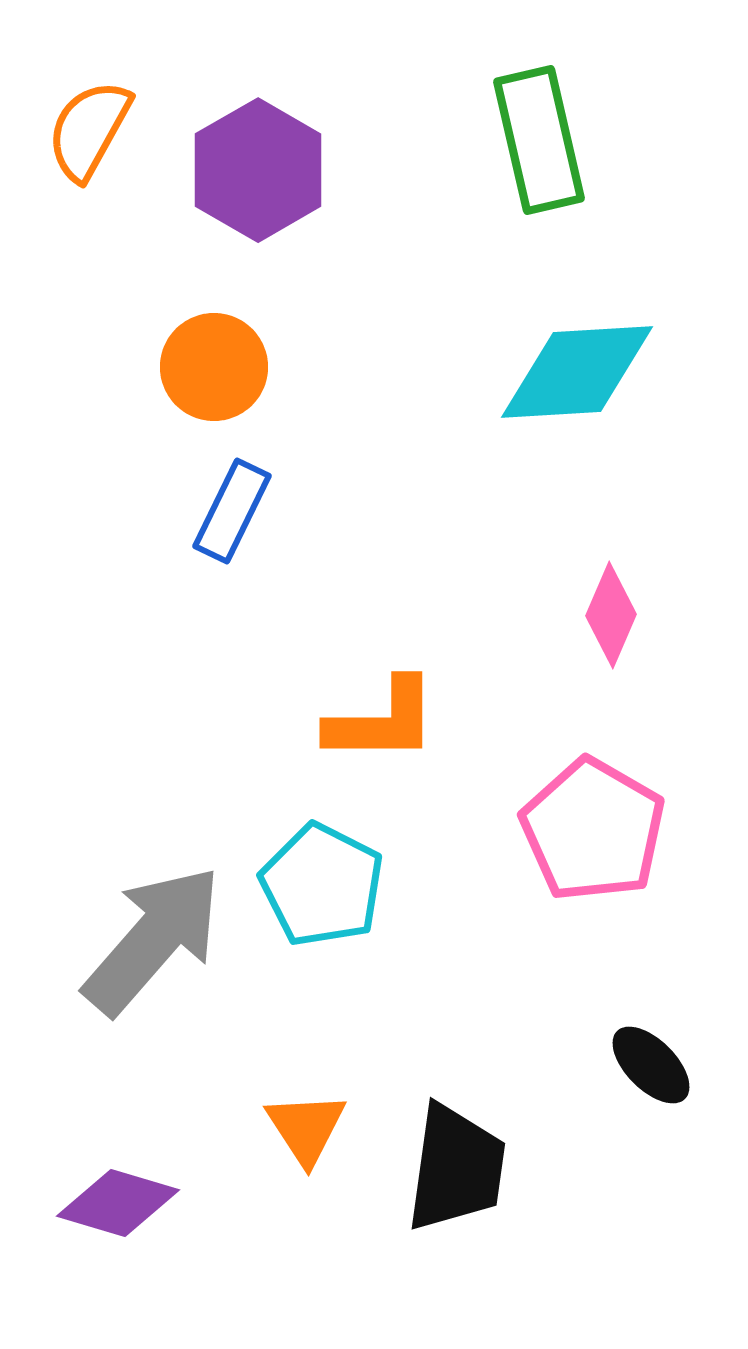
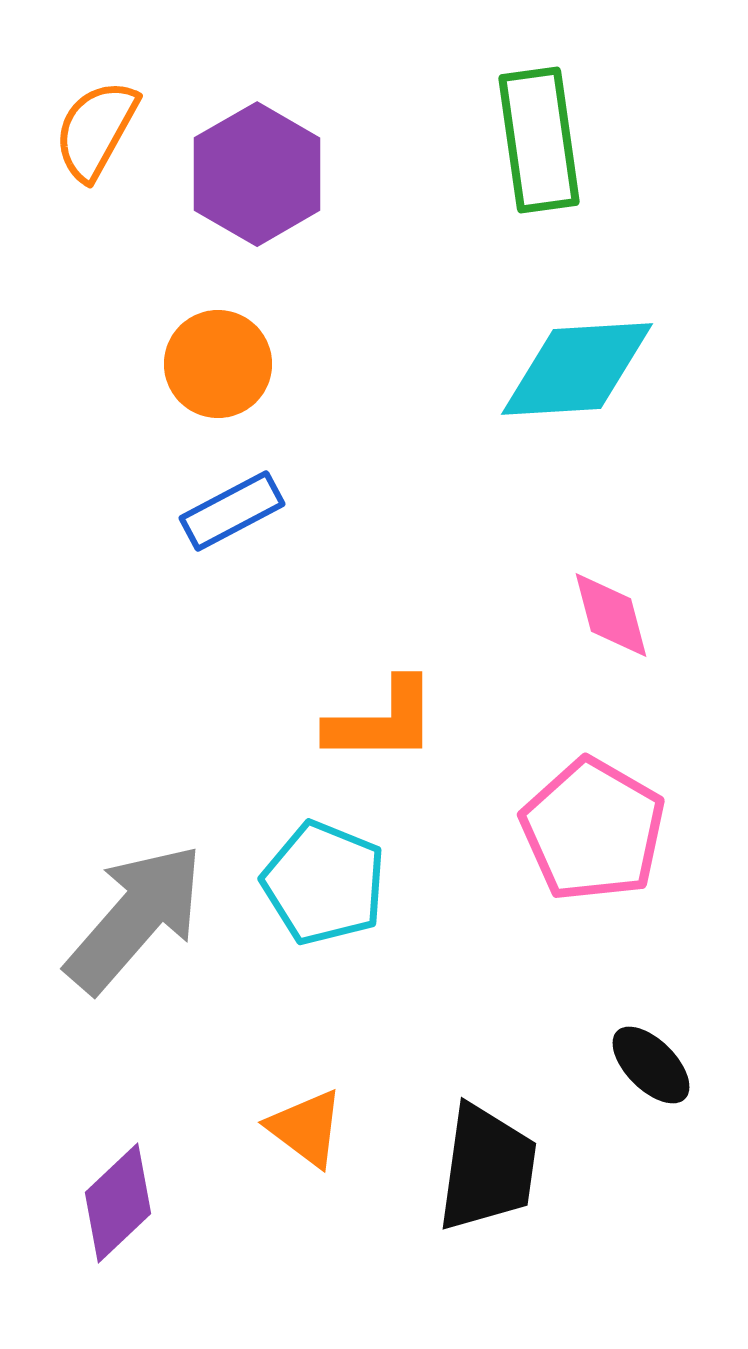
orange semicircle: moved 7 px right
green rectangle: rotated 5 degrees clockwise
purple hexagon: moved 1 px left, 4 px down
orange circle: moved 4 px right, 3 px up
cyan diamond: moved 3 px up
blue rectangle: rotated 36 degrees clockwise
pink diamond: rotated 38 degrees counterclockwise
cyan pentagon: moved 2 px right, 2 px up; rotated 5 degrees counterclockwise
gray arrow: moved 18 px left, 22 px up
orange triangle: rotated 20 degrees counterclockwise
black trapezoid: moved 31 px right
purple diamond: rotated 60 degrees counterclockwise
